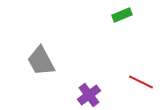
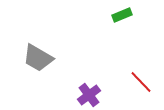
gray trapezoid: moved 3 px left, 3 px up; rotated 32 degrees counterclockwise
red line: rotated 20 degrees clockwise
